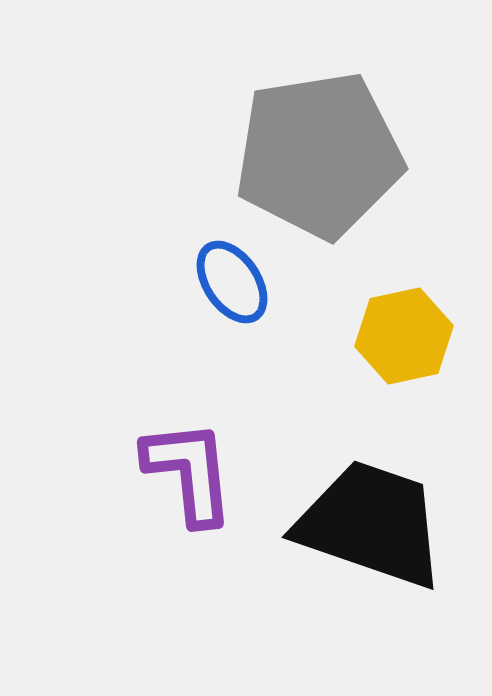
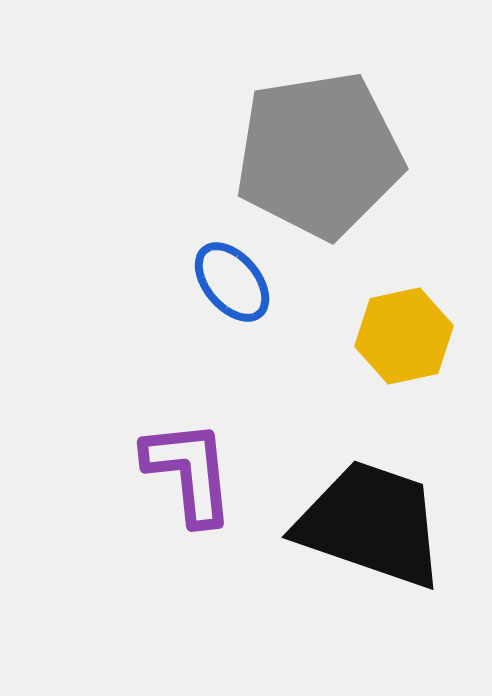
blue ellipse: rotated 6 degrees counterclockwise
